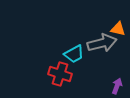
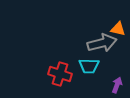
cyan trapezoid: moved 15 px right, 12 px down; rotated 30 degrees clockwise
purple arrow: moved 1 px up
